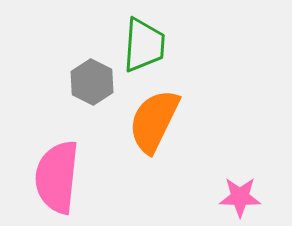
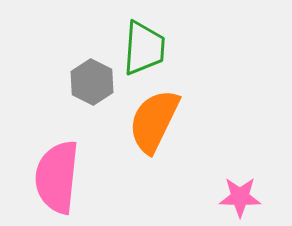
green trapezoid: moved 3 px down
